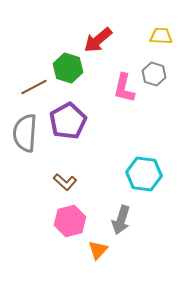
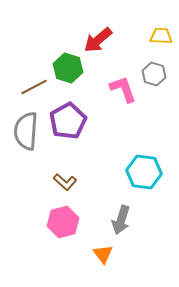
pink L-shape: moved 1 px left, 1 px down; rotated 148 degrees clockwise
gray semicircle: moved 1 px right, 2 px up
cyan hexagon: moved 2 px up
pink hexagon: moved 7 px left, 1 px down
orange triangle: moved 5 px right, 4 px down; rotated 20 degrees counterclockwise
